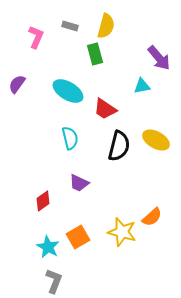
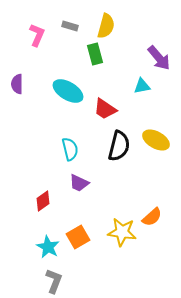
pink L-shape: moved 1 px right, 2 px up
purple semicircle: rotated 36 degrees counterclockwise
cyan semicircle: moved 11 px down
yellow star: rotated 8 degrees counterclockwise
